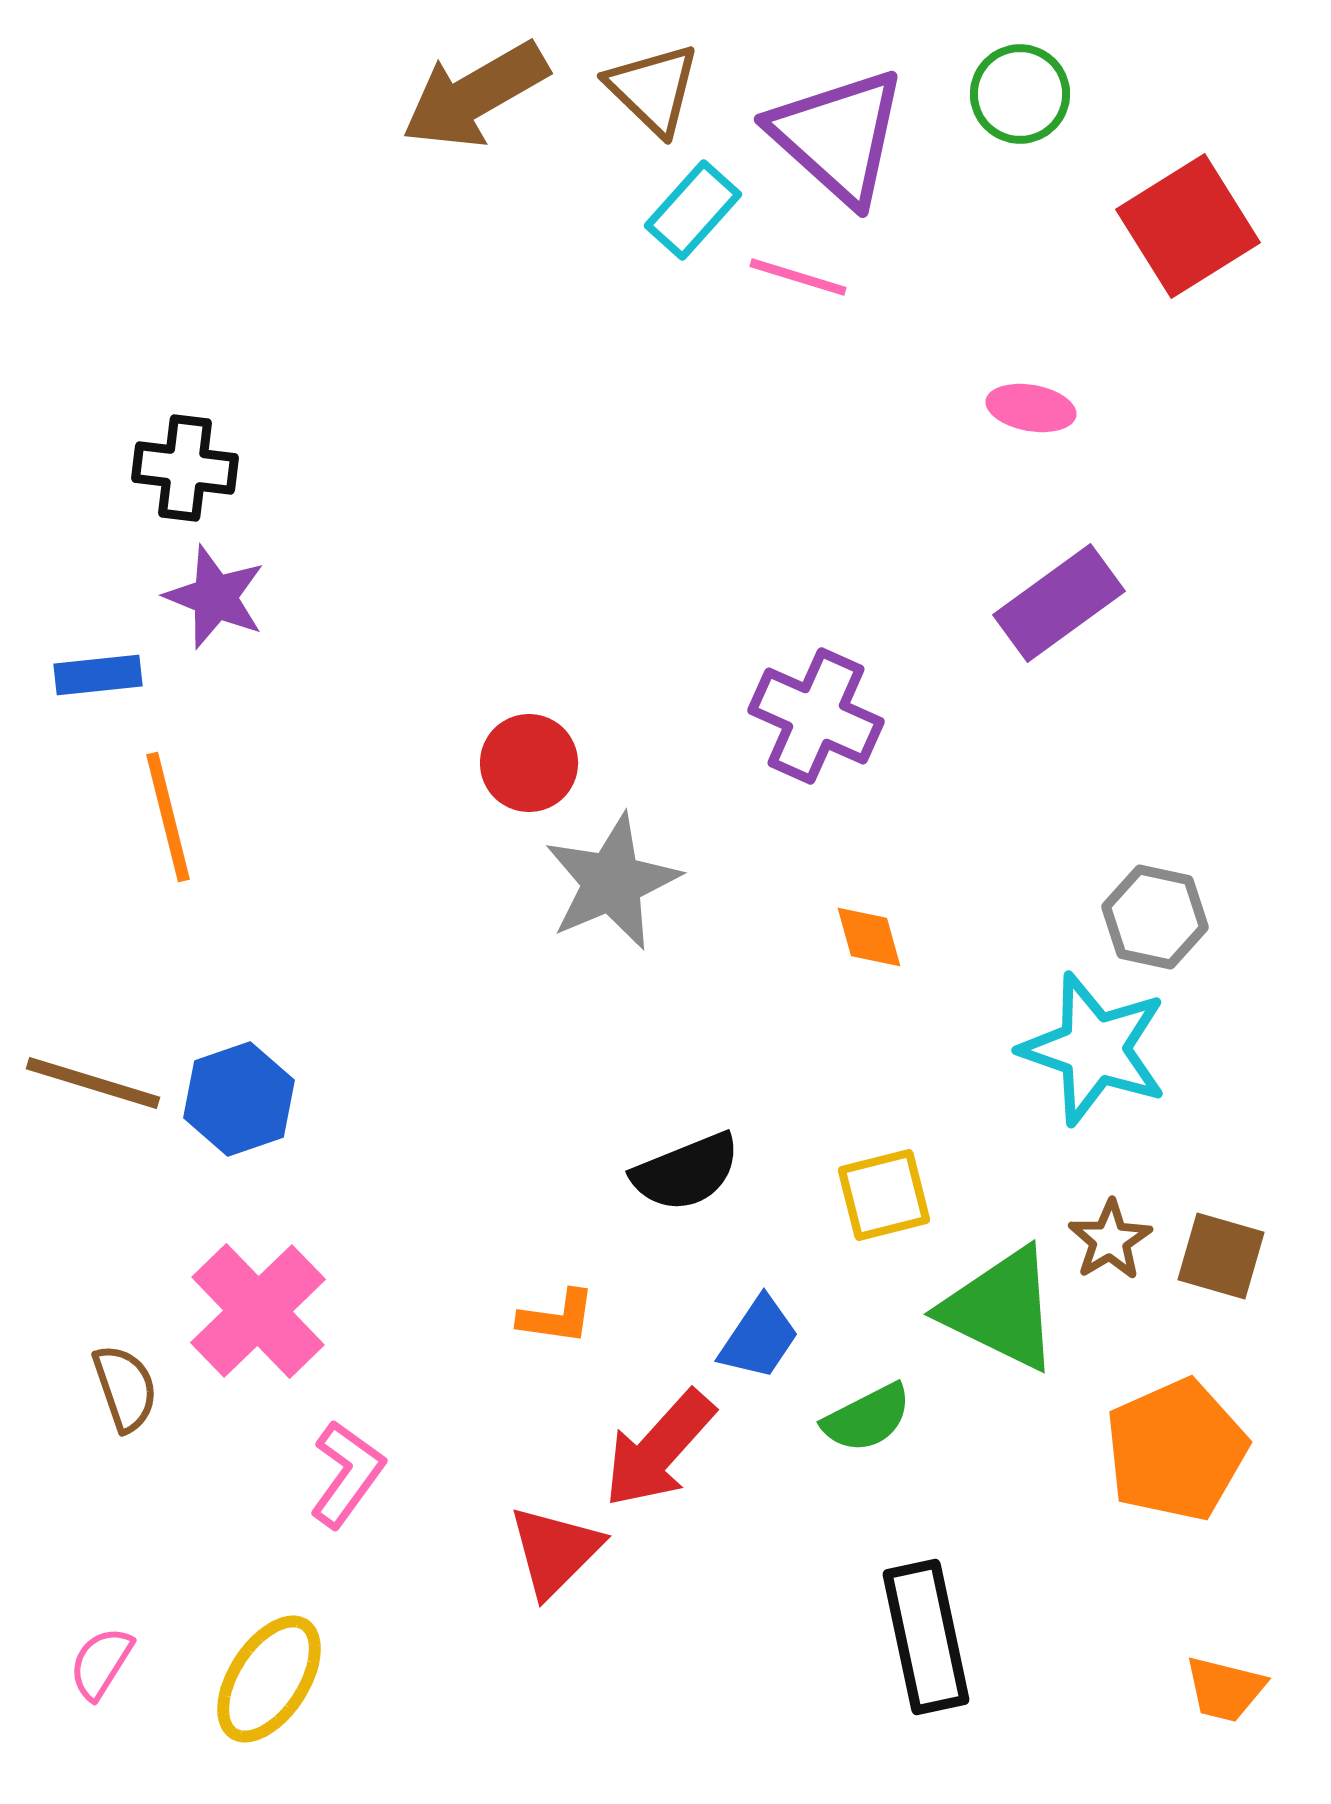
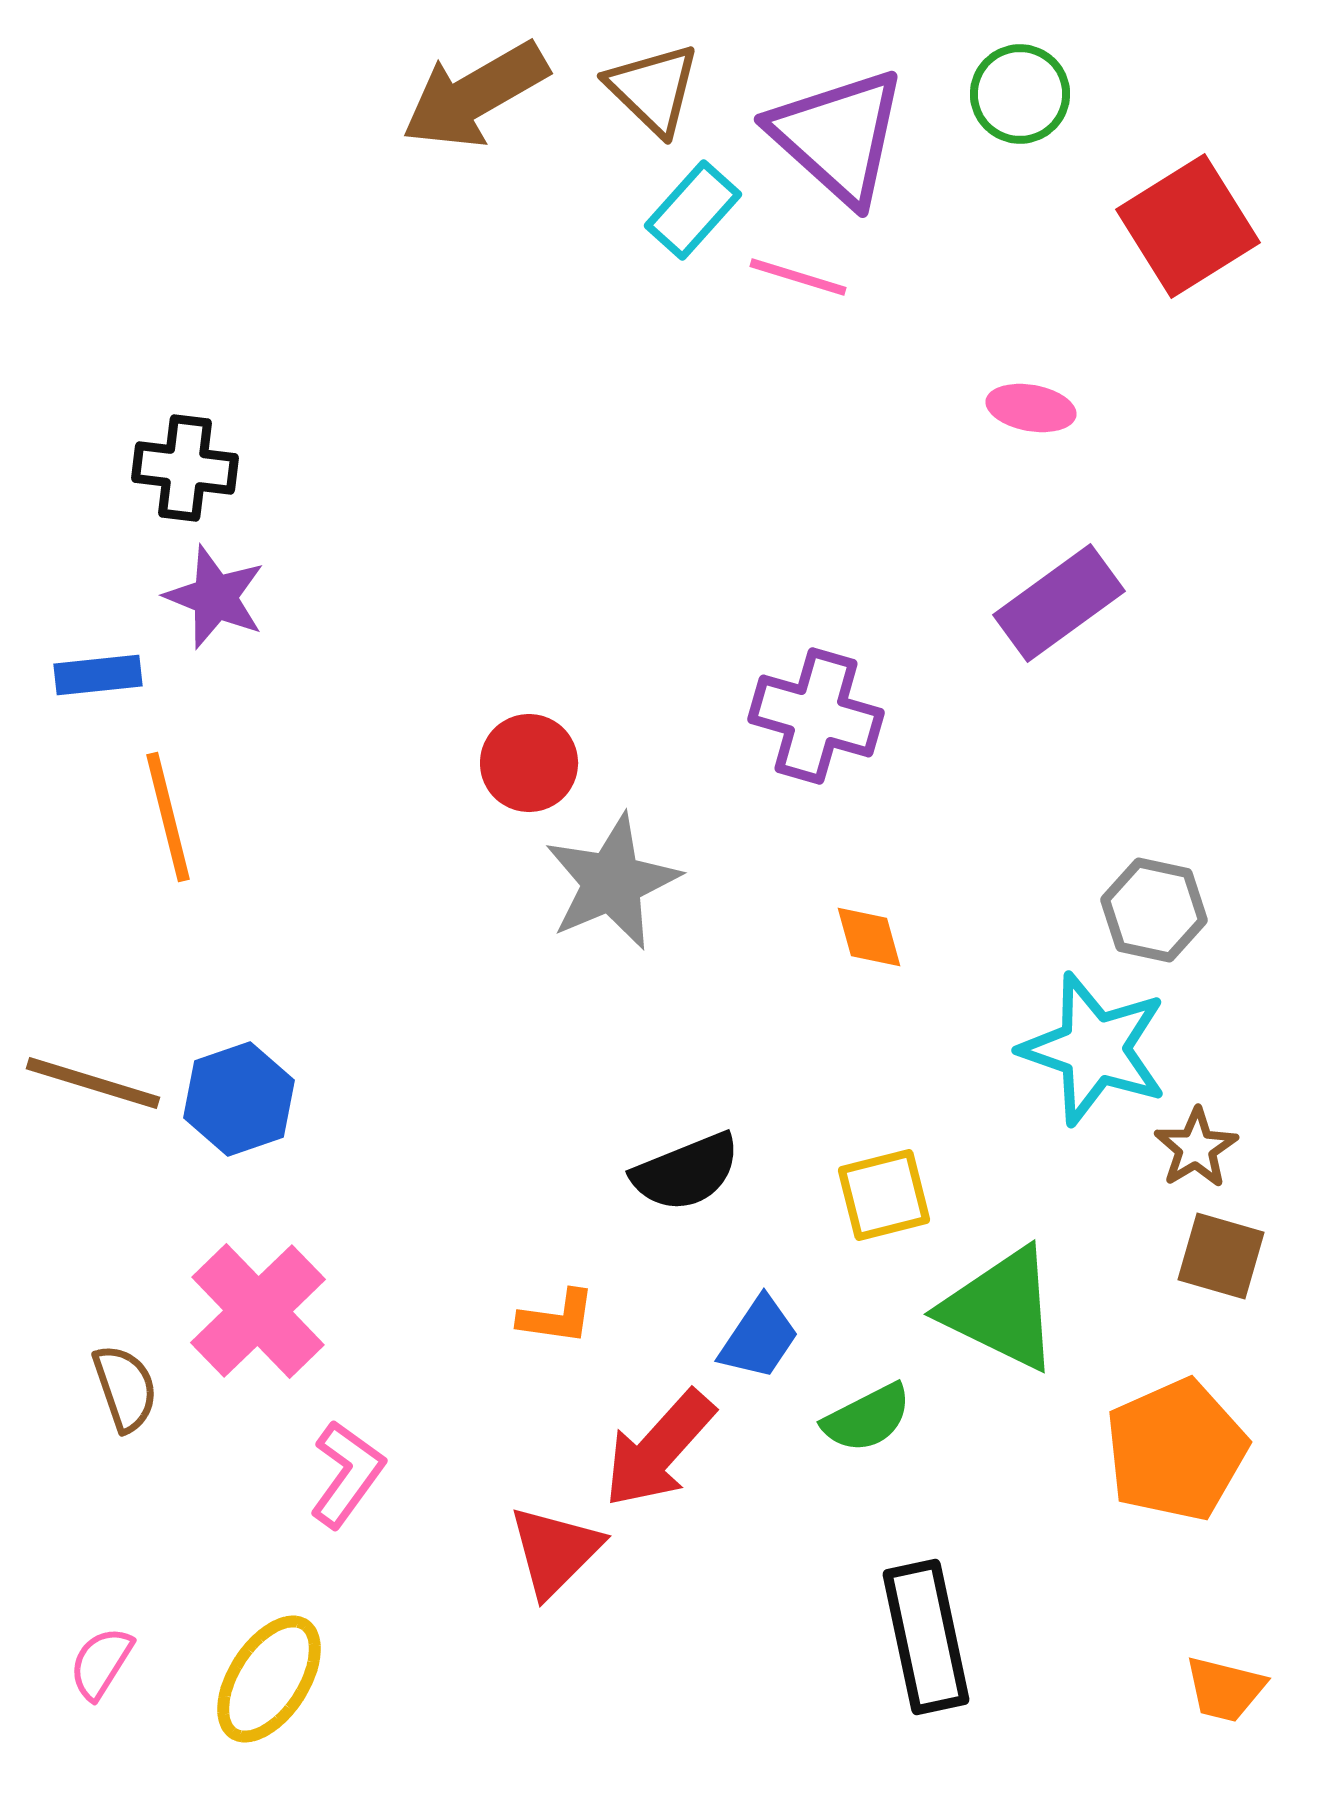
purple cross: rotated 8 degrees counterclockwise
gray hexagon: moved 1 px left, 7 px up
brown star: moved 86 px right, 92 px up
